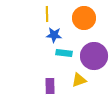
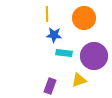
purple rectangle: rotated 21 degrees clockwise
